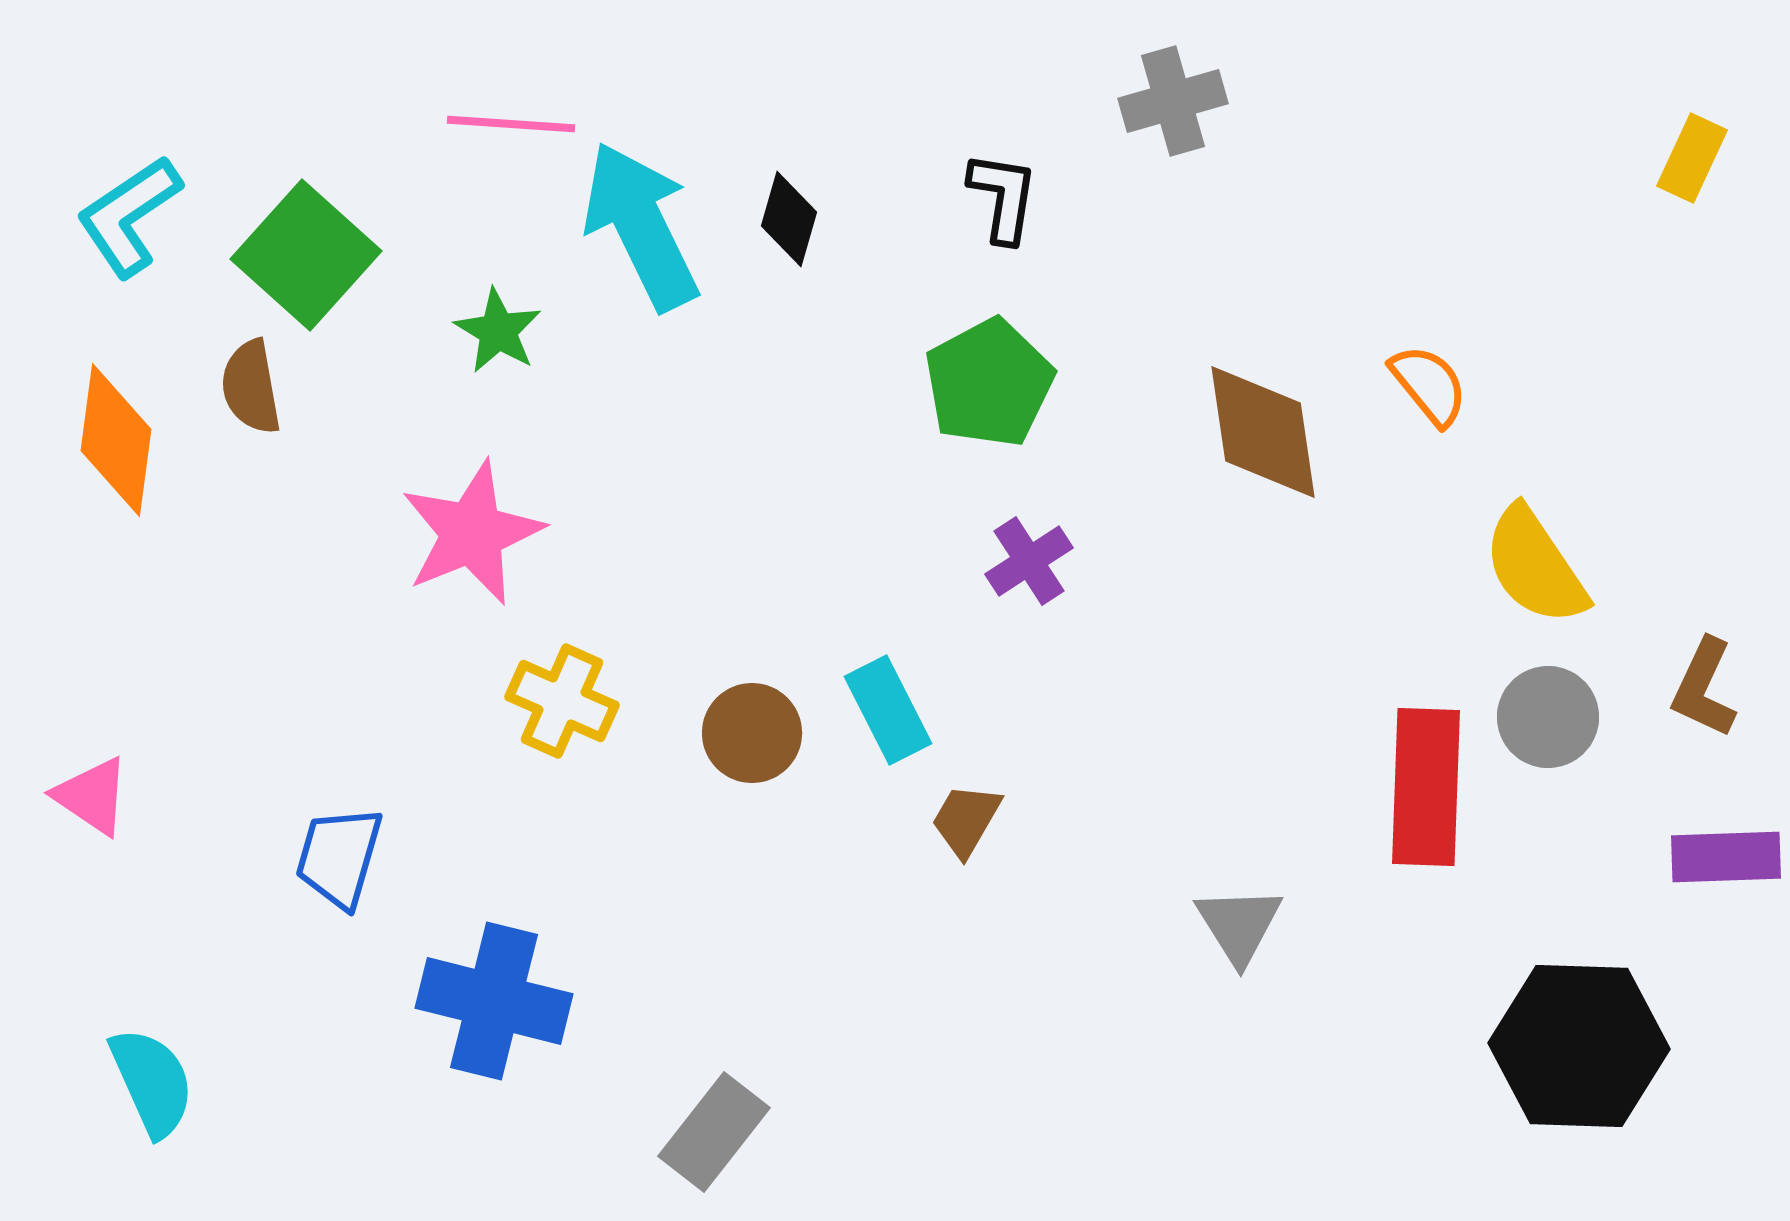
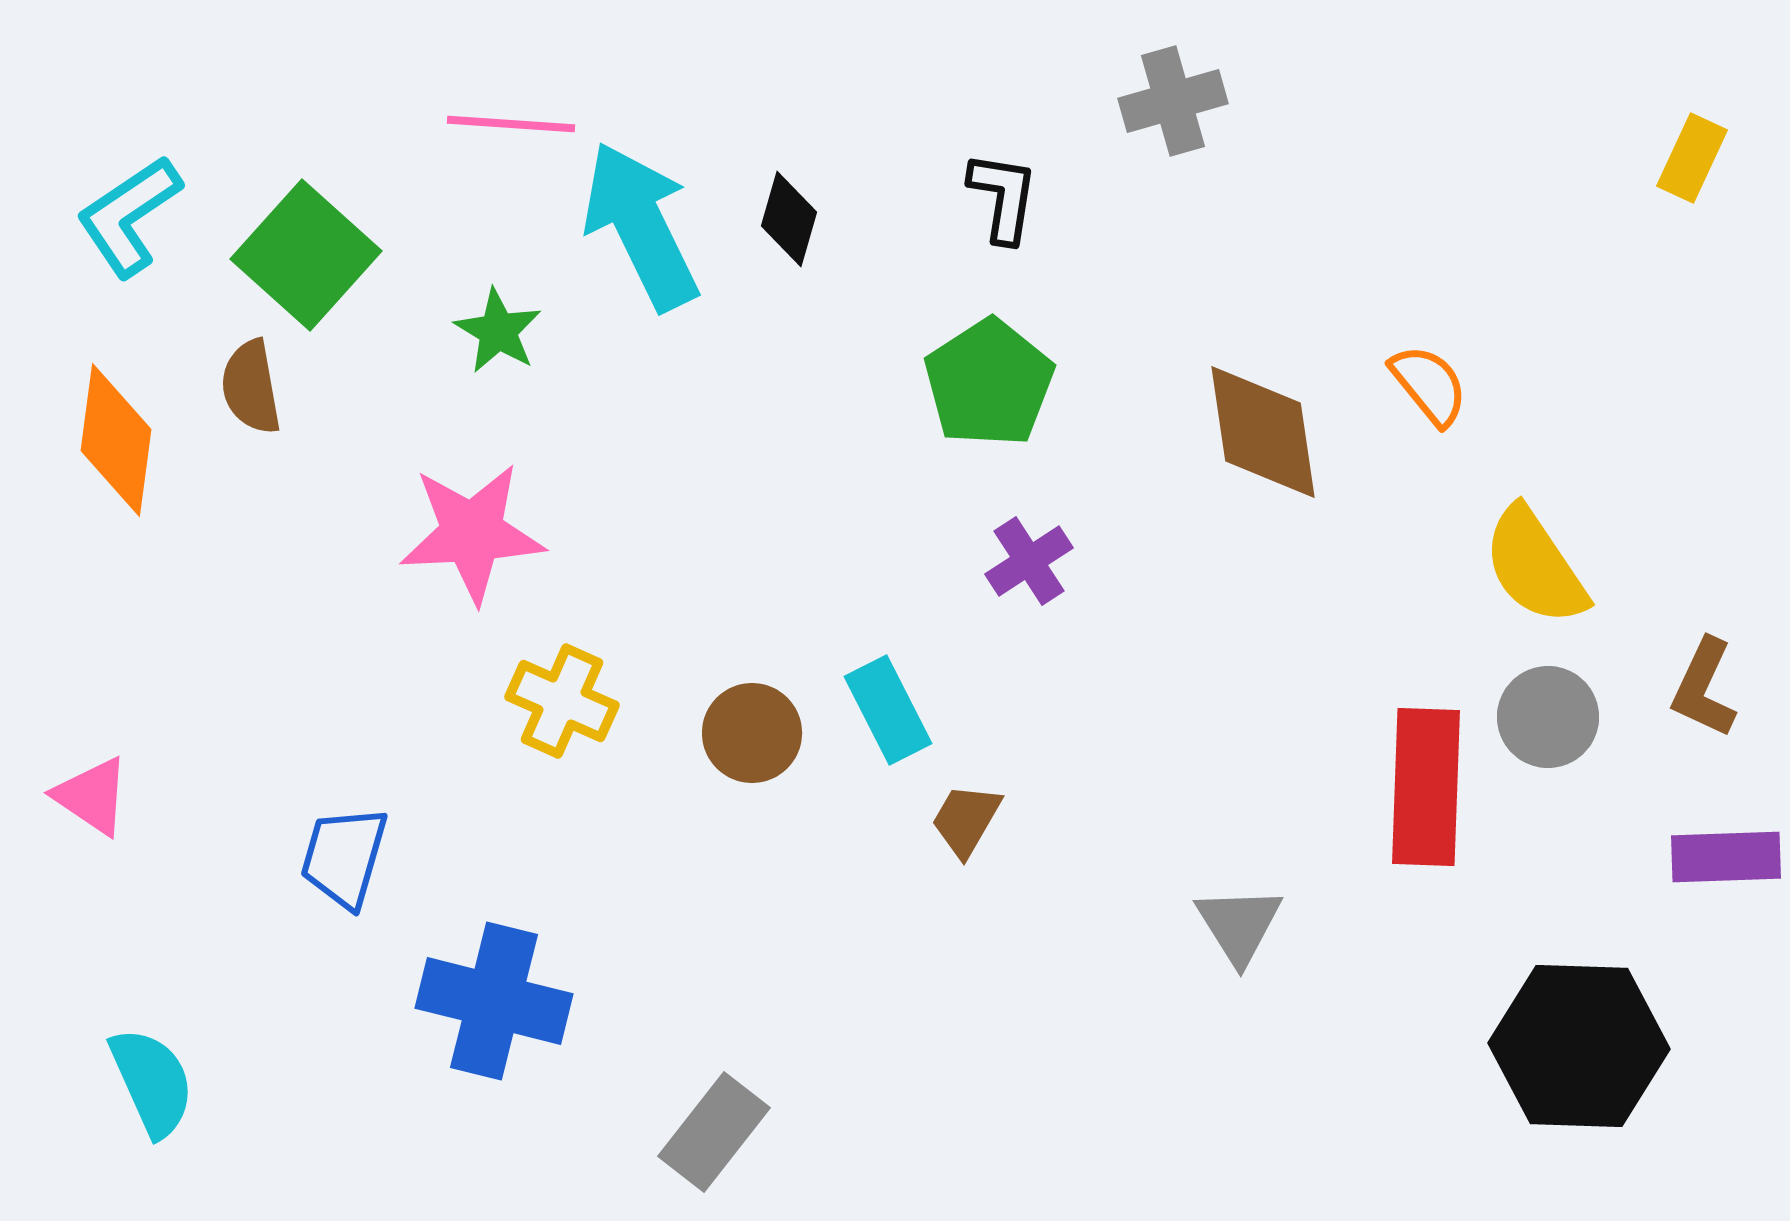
green pentagon: rotated 5 degrees counterclockwise
pink star: rotated 19 degrees clockwise
blue trapezoid: moved 5 px right
